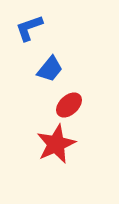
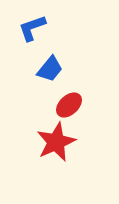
blue L-shape: moved 3 px right
red star: moved 2 px up
